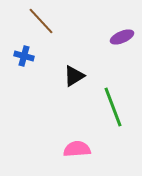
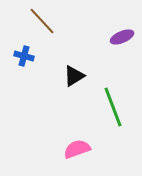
brown line: moved 1 px right
pink semicircle: rotated 16 degrees counterclockwise
